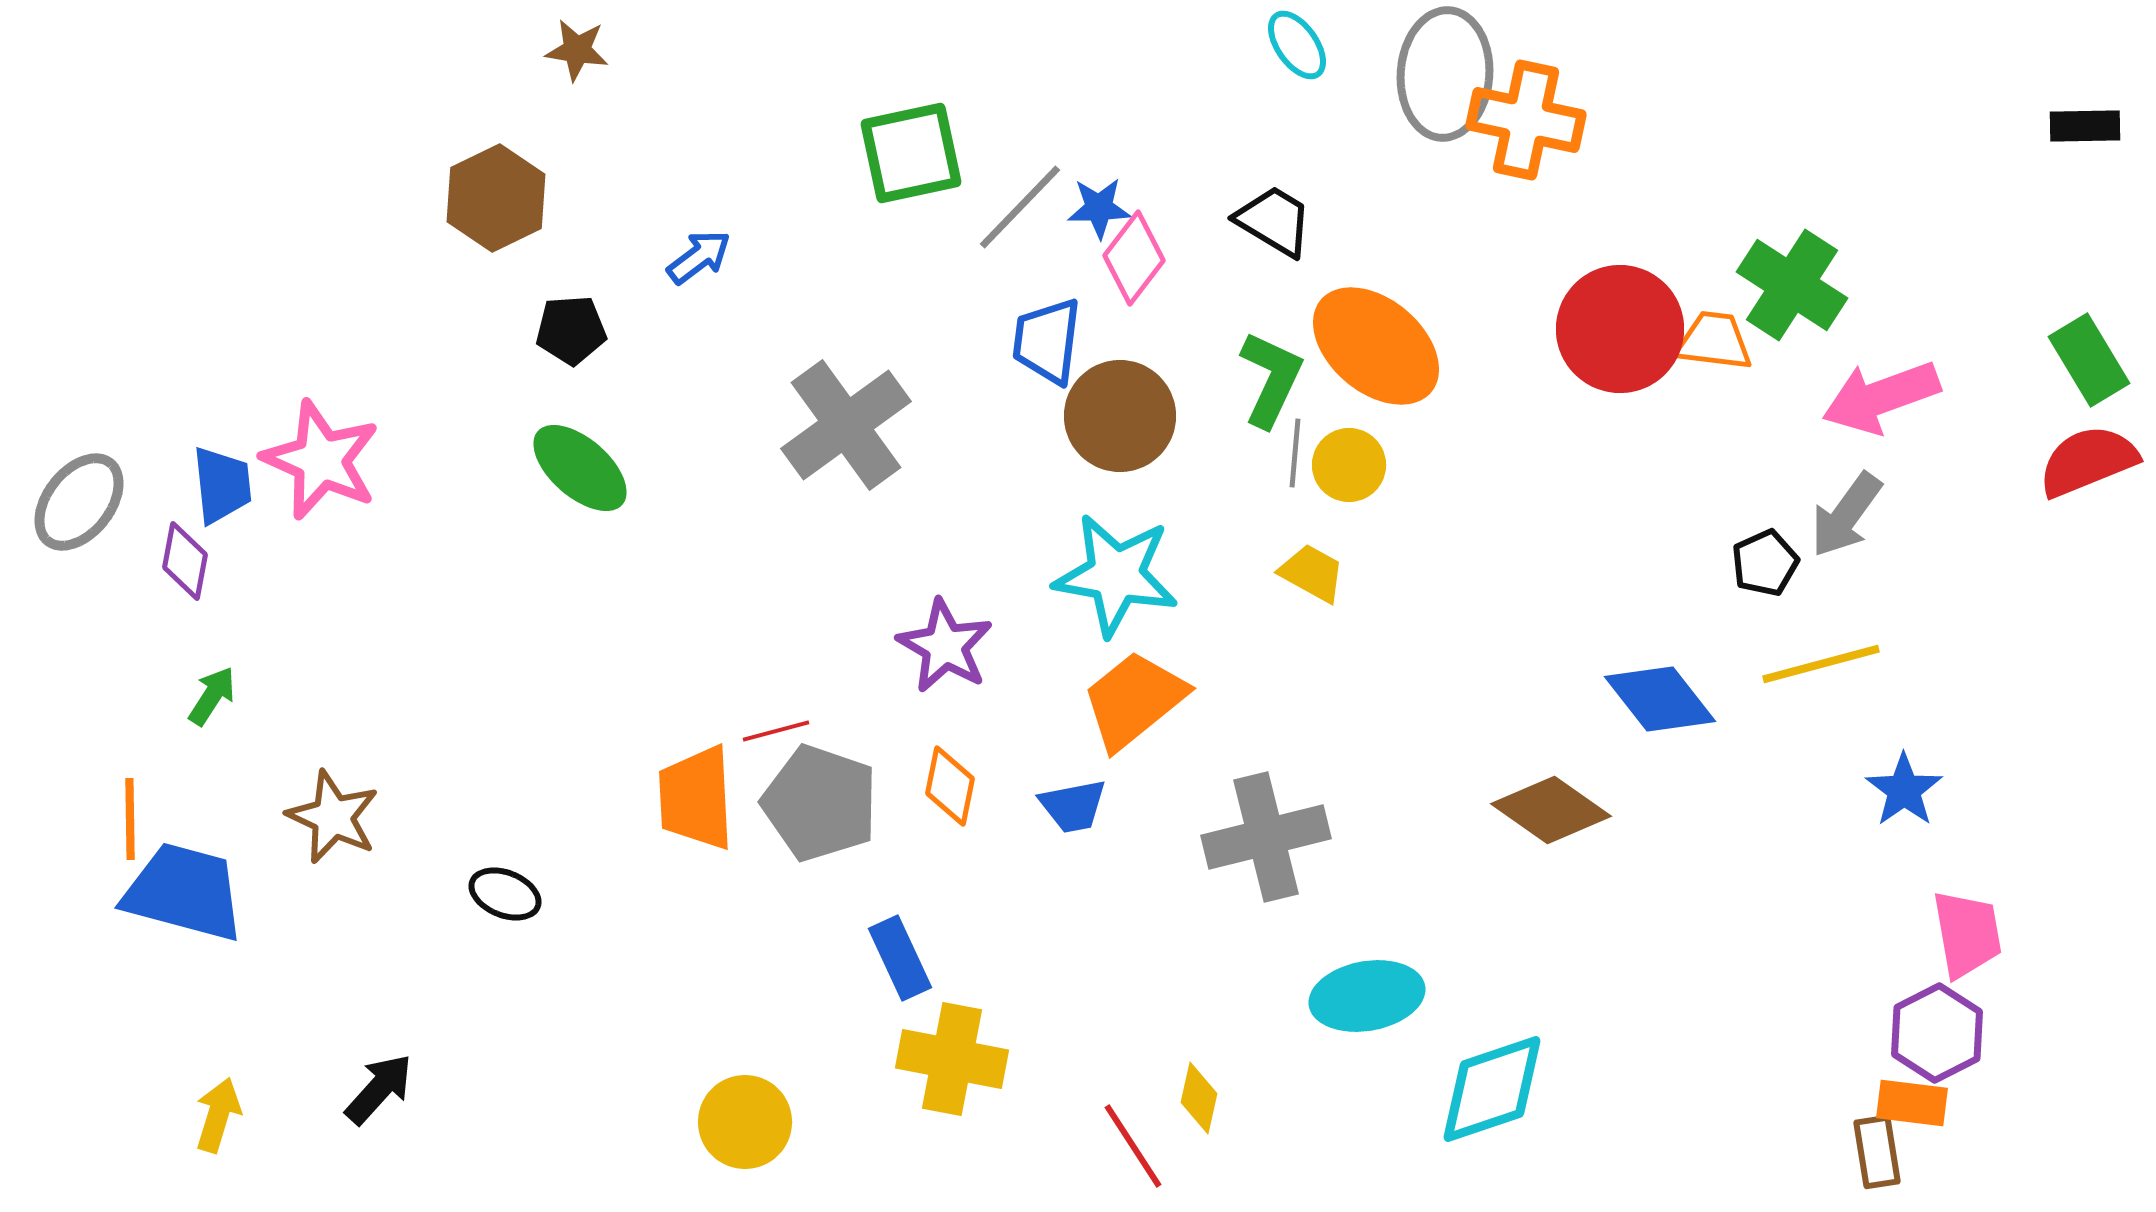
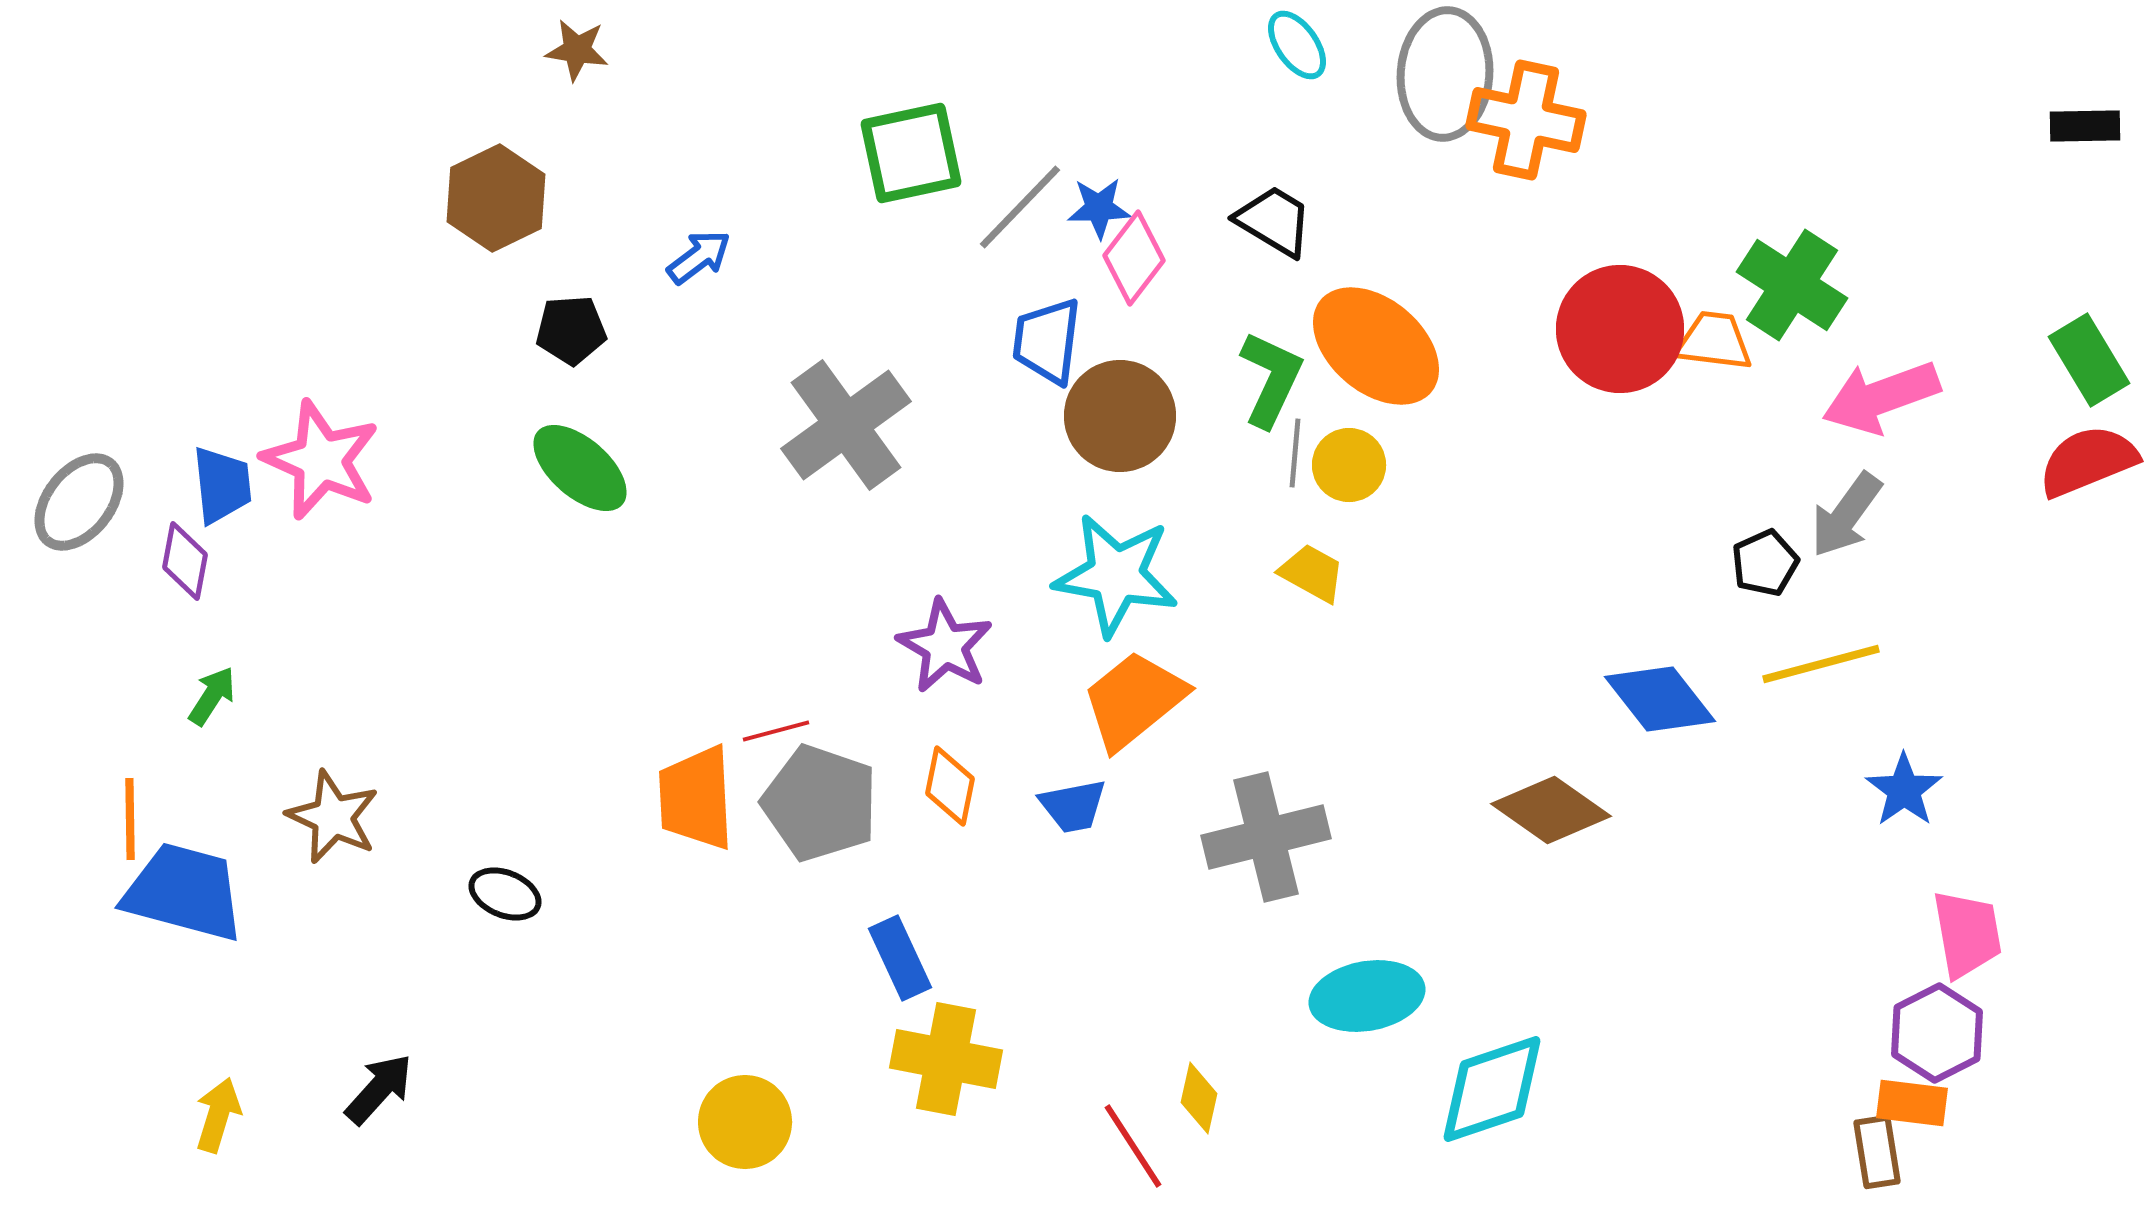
yellow cross at (952, 1059): moved 6 px left
